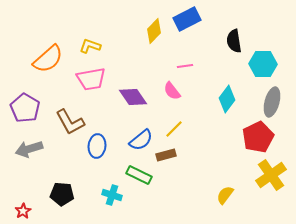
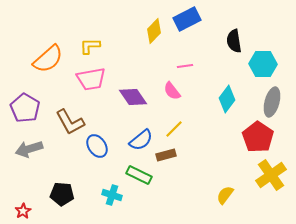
yellow L-shape: rotated 20 degrees counterclockwise
red pentagon: rotated 12 degrees counterclockwise
blue ellipse: rotated 40 degrees counterclockwise
